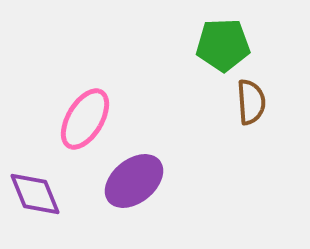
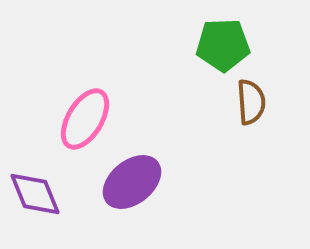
purple ellipse: moved 2 px left, 1 px down
